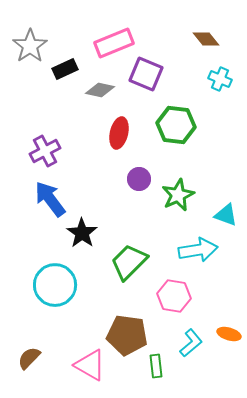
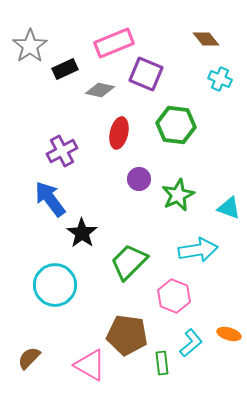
purple cross: moved 17 px right
cyan triangle: moved 3 px right, 7 px up
pink hexagon: rotated 12 degrees clockwise
green rectangle: moved 6 px right, 3 px up
